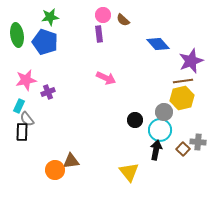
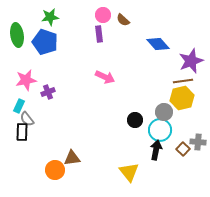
pink arrow: moved 1 px left, 1 px up
brown triangle: moved 1 px right, 3 px up
